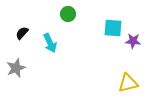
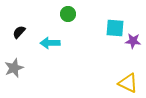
cyan square: moved 2 px right
black semicircle: moved 3 px left, 1 px up
cyan arrow: rotated 114 degrees clockwise
gray star: moved 2 px left
yellow triangle: rotated 40 degrees clockwise
